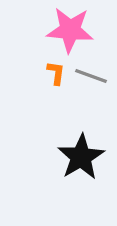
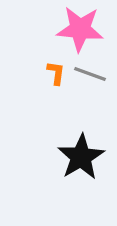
pink star: moved 10 px right, 1 px up
gray line: moved 1 px left, 2 px up
